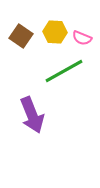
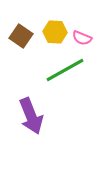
green line: moved 1 px right, 1 px up
purple arrow: moved 1 px left, 1 px down
